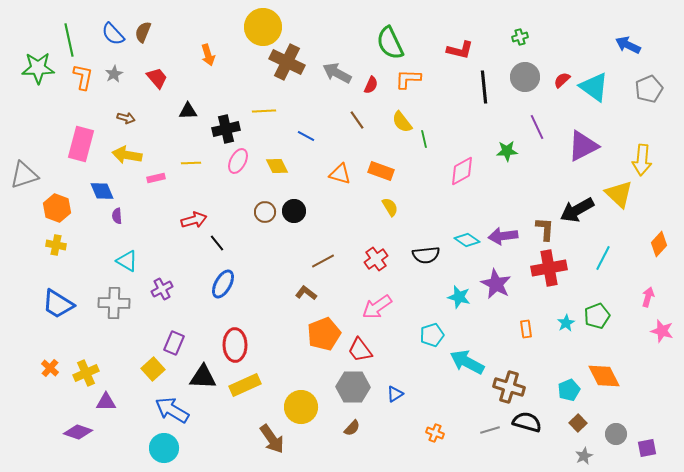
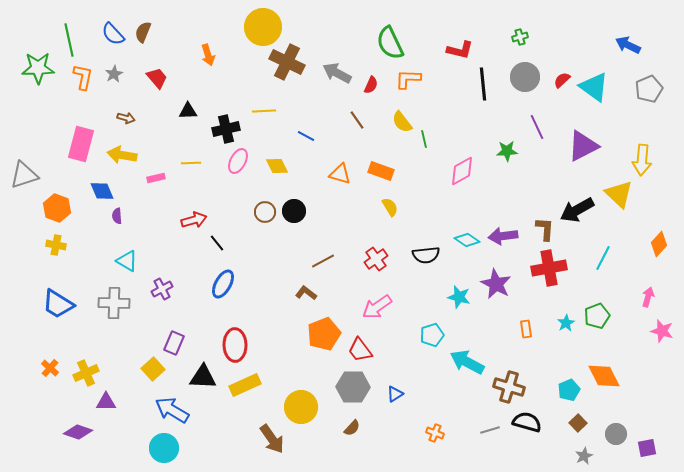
black line at (484, 87): moved 1 px left, 3 px up
yellow arrow at (127, 155): moved 5 px left
